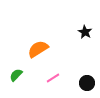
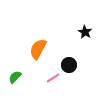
orange semicircle: rotated 30 degrees counterclockwise
green semicircle: moved 1 px left, 2 px down
black circle: moved 18 px left, 18 px up
